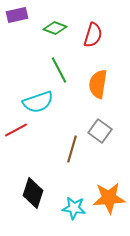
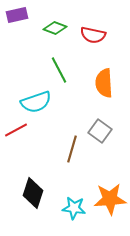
red semicircle: rotated 85 degrees clockwise
orange semicircle: moved 6 px right, 1 px up; rotated 12 degrees counterclockwise
cyan semicircle: moved 2 px left
orange star: moved 1 px right, 1 px down
